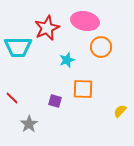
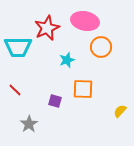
red line: moved 3 px right, 8 px up
